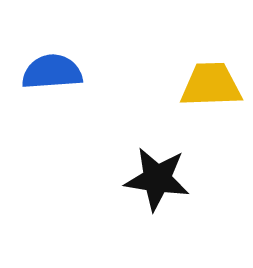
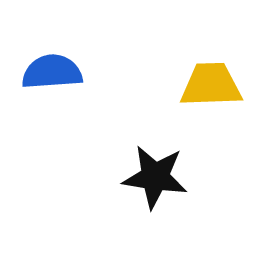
black star: moved 2 px left, 2 px up
